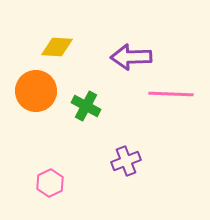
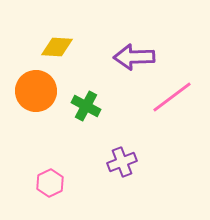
purple arrow: moved 3 px right
pink line: moved 1 px right, 3 px down; rotated 39 degrees counterclockwise
purple cross: moved 4 px left, 1 px down
